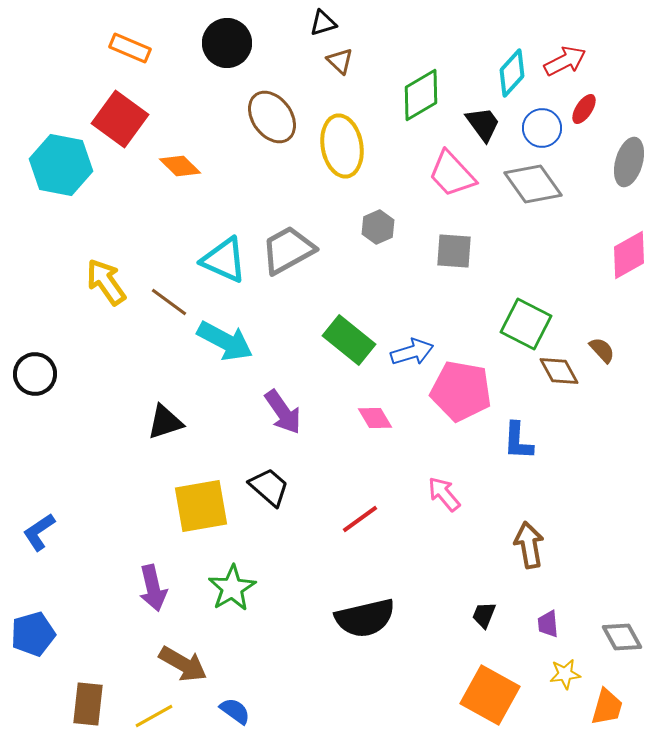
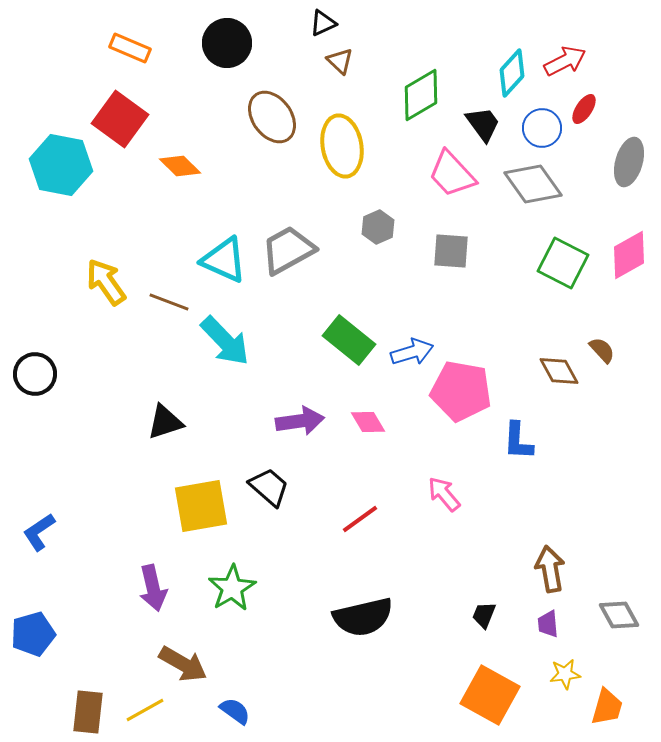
black triangle at (323, 23): rotated 8 degrees counterclockwise
gray square at (454, 251): moved 3 px left
brown line at (169, 302): rotated 15 degrees counterclockwise
green square at (526, 324): moved 37 px right, 61 px up
cyan arrow at (225, 341): rotated 18 degrees clockwise
purple arrow at (283, 412): moved 17 px right, 9 px down; rotated 63 degrees counterclockwise
pink diamond at (375, 418): moved 7 px left, 4 px down
brown arrow at (529, 545): moved 21 px right, 24 px down
black semicircle at (365, 618): moved 2 px left, 1 px up
gray diamond at (622, 637): moved 3 px left, 22 px up
brown rectangle at (88, 704): moved 8 px down
yellow line at (154, 716): moved 9 px left, 6 px up
